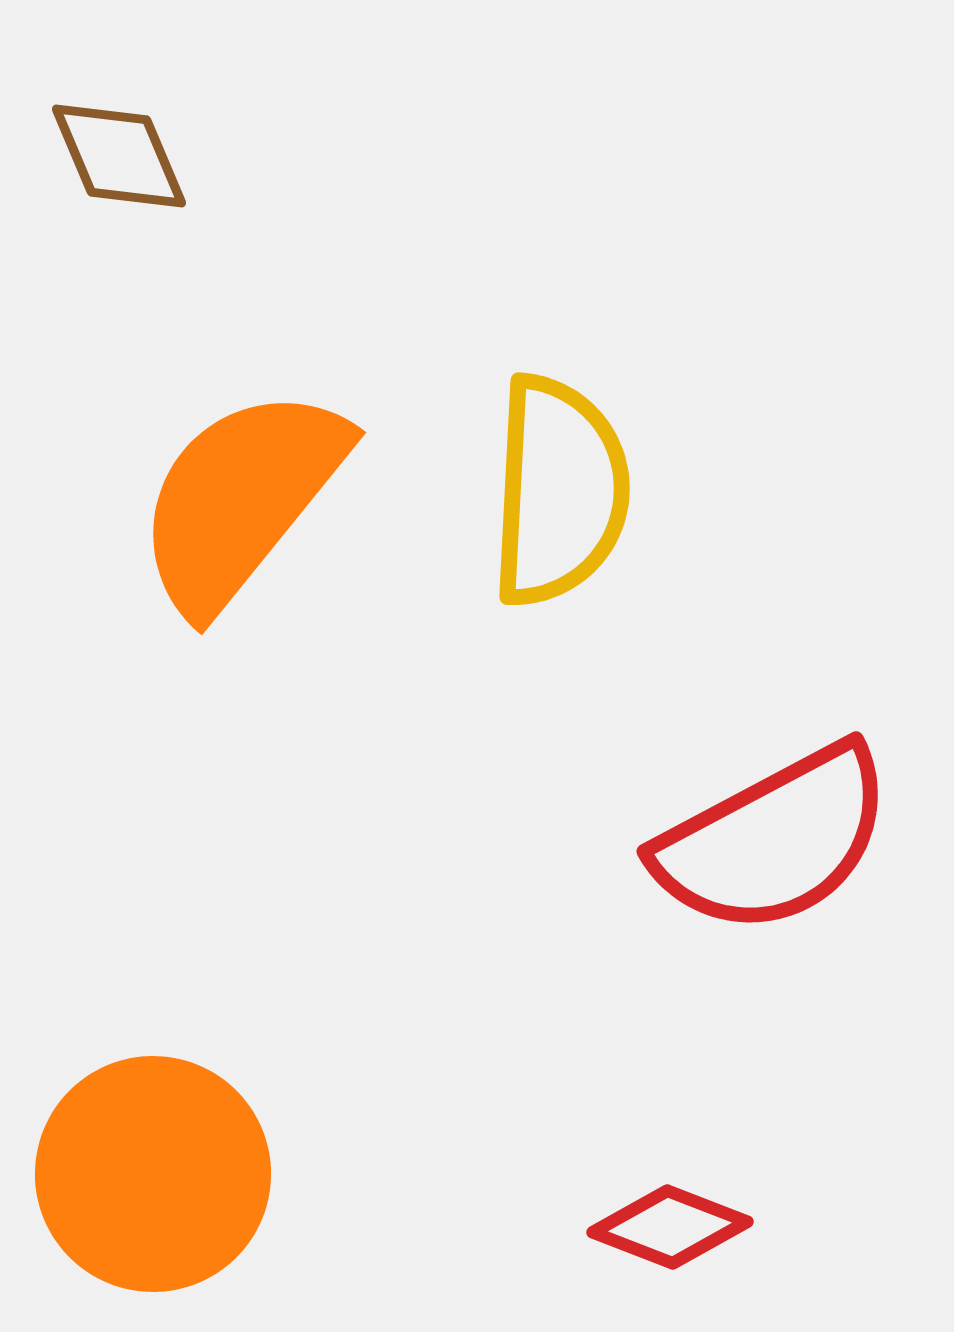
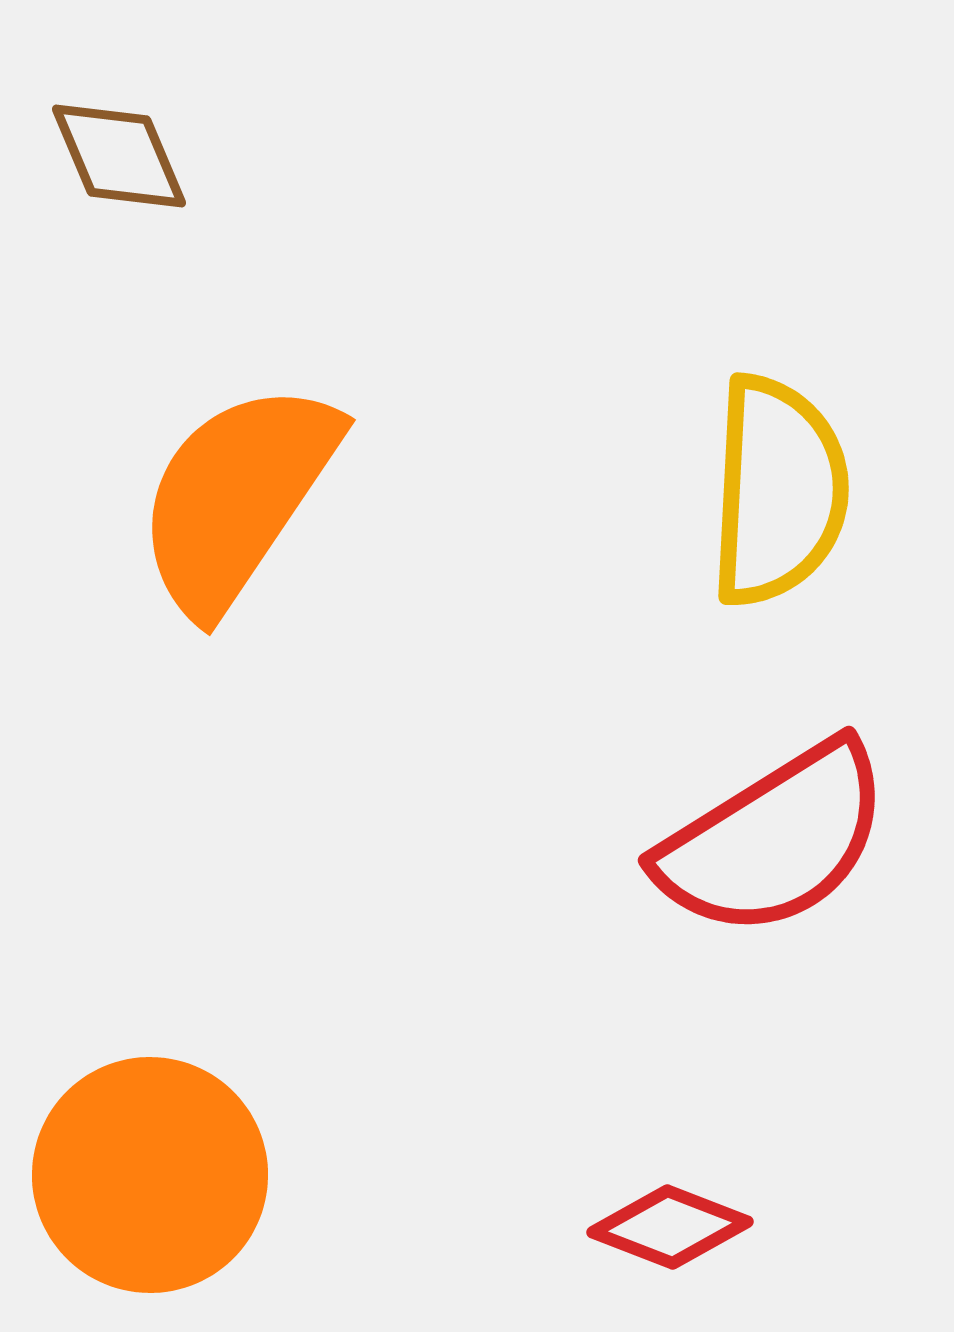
yellow semicircle: moved 219 px right
orange semicircle: moved 4 px left, 2 px up; rotated 5 degrees counterclockwise
red semicircle: rotated 4 degrees counterclockwise
orange circle: moved 3 px left, 1 px down
